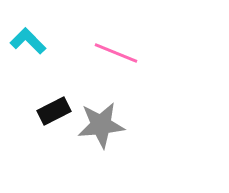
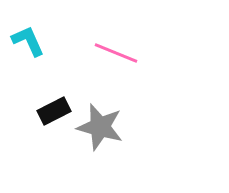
cyan L-shape: rotated 21 degrees clockwise
gray star: moved 1 px left, 2 px down; rotated 21 degrees clockwise
